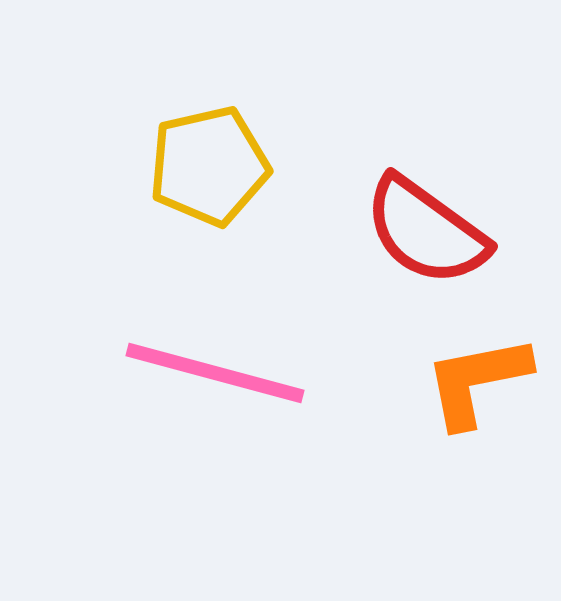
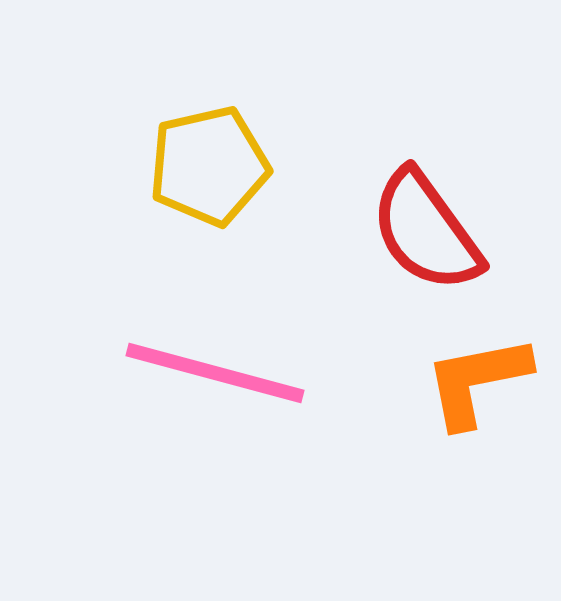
red semicircle: rotated 18 degrees clockwise
